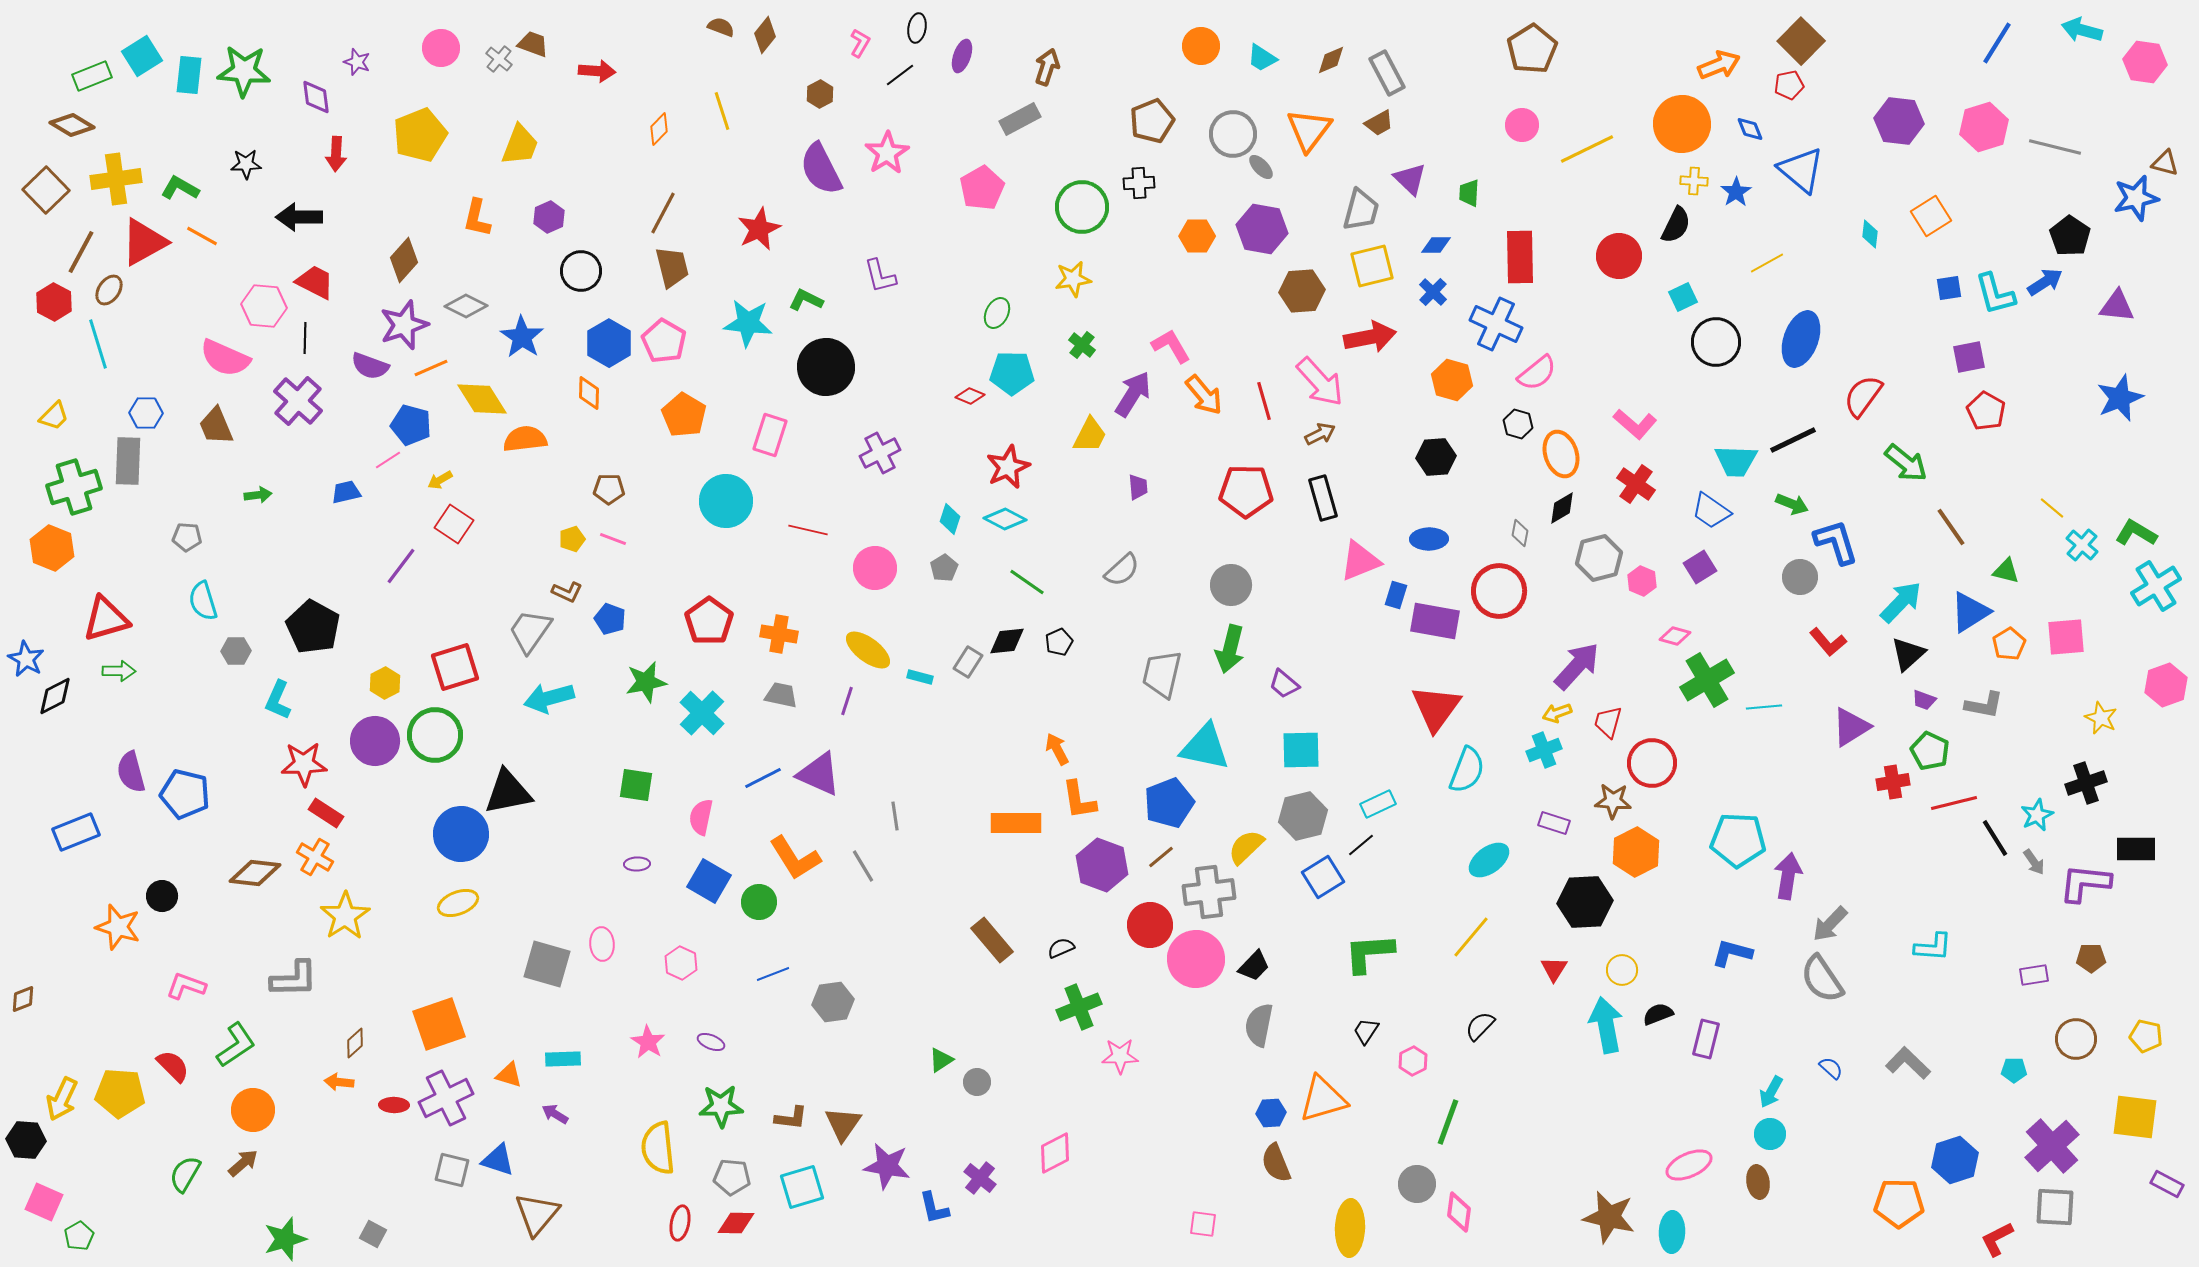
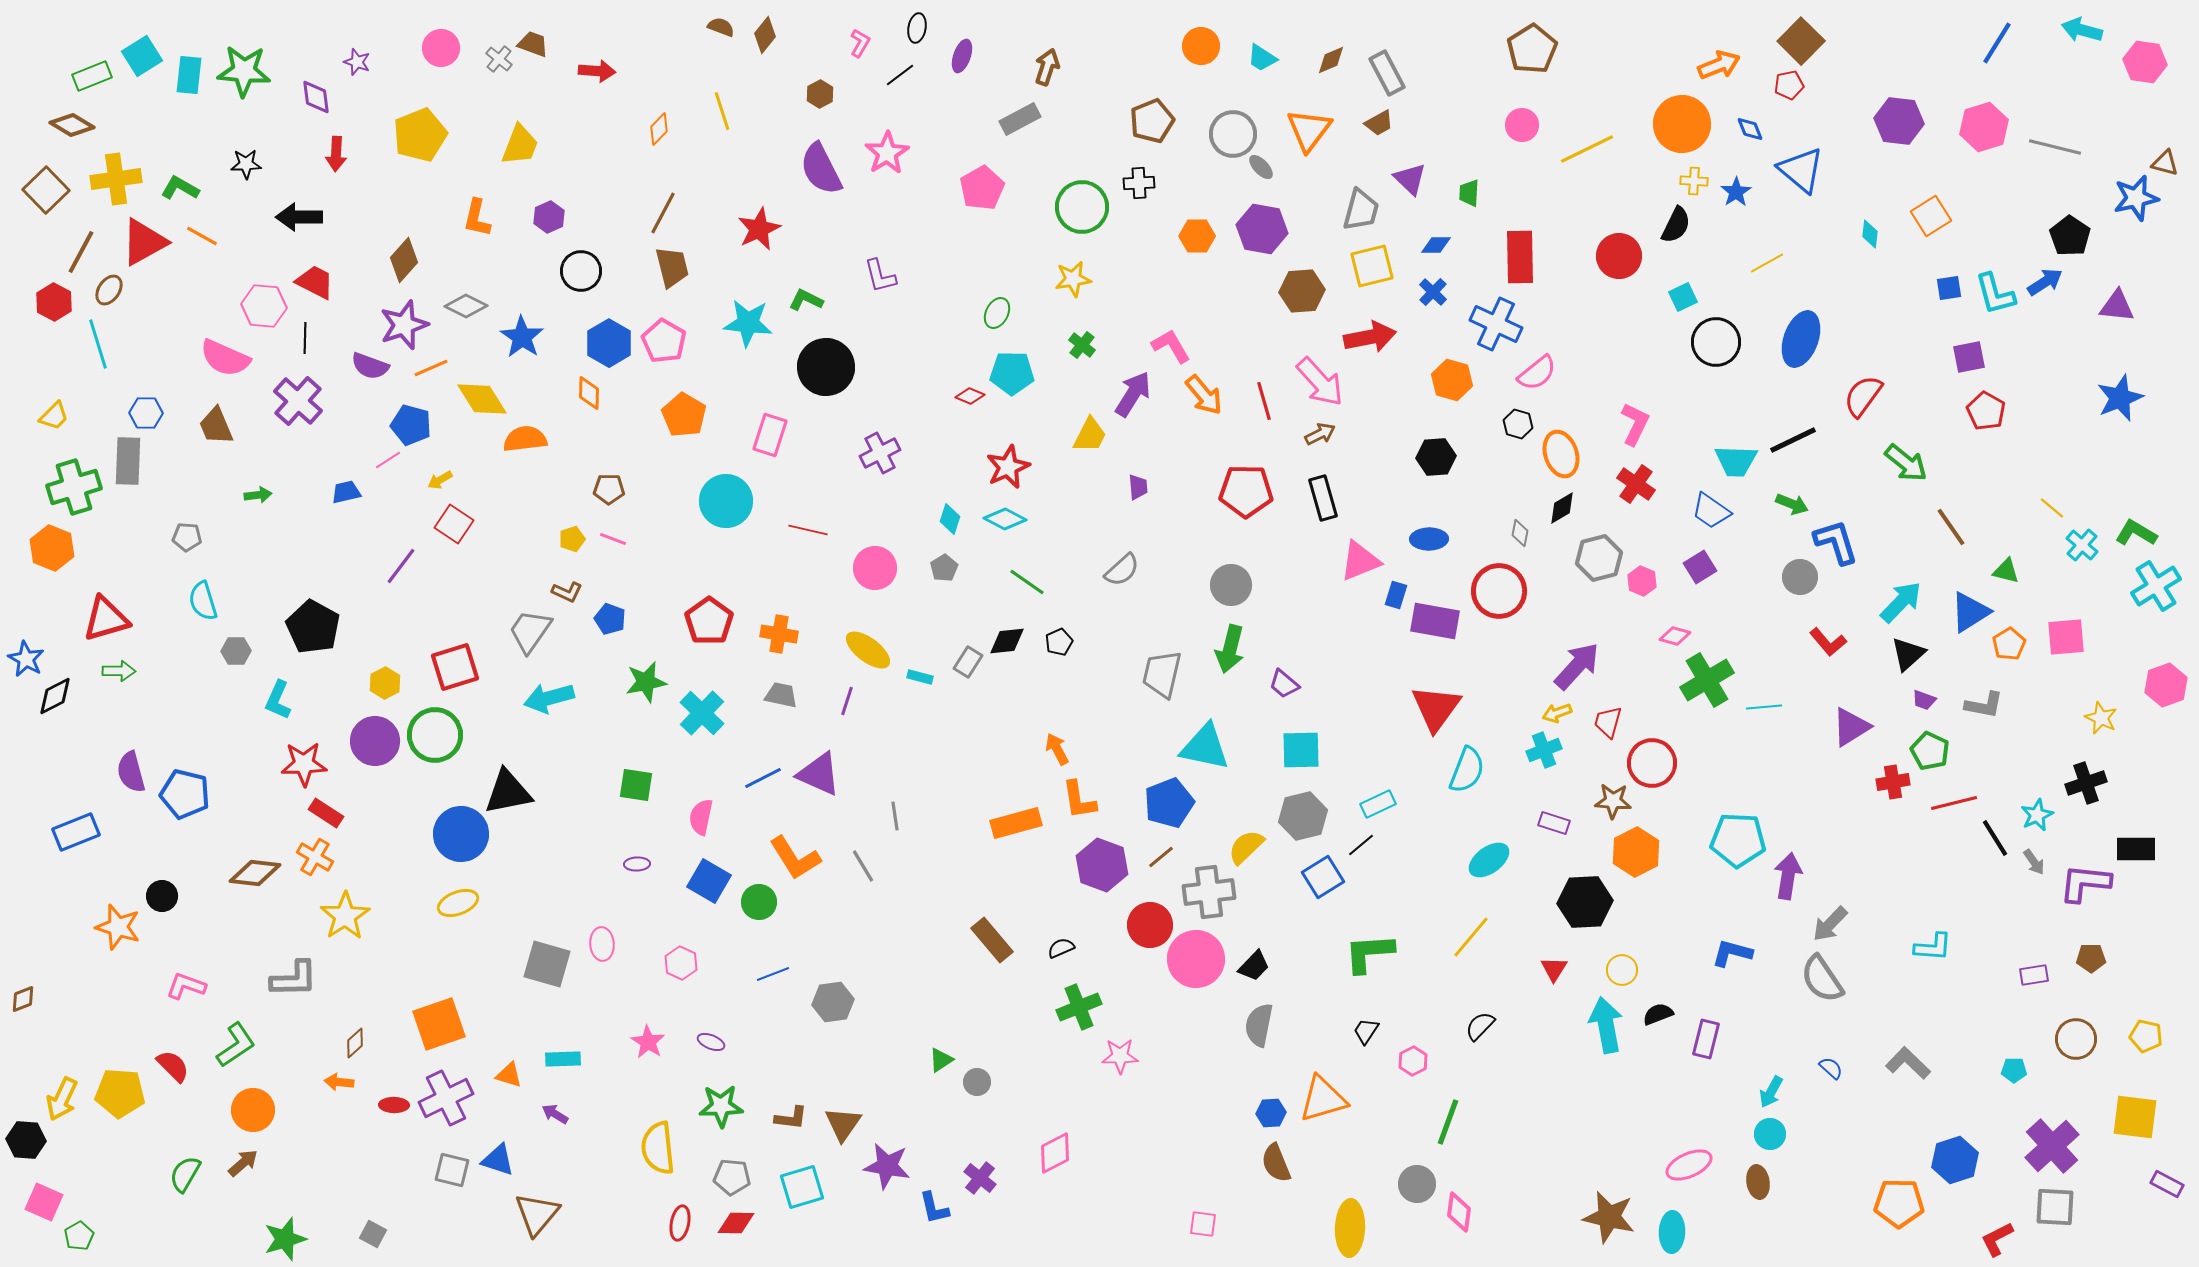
pink L-shape at (1635, 424): rotated 105 degrees counterclockwise
orange rectangle at (1016, 823): rotated 15 degrees counterclockwise
